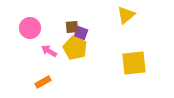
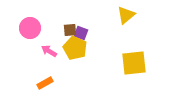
brown square: moved 2 px left, 3 px down
orange rectangle: moved 2 px right, 1 px down
